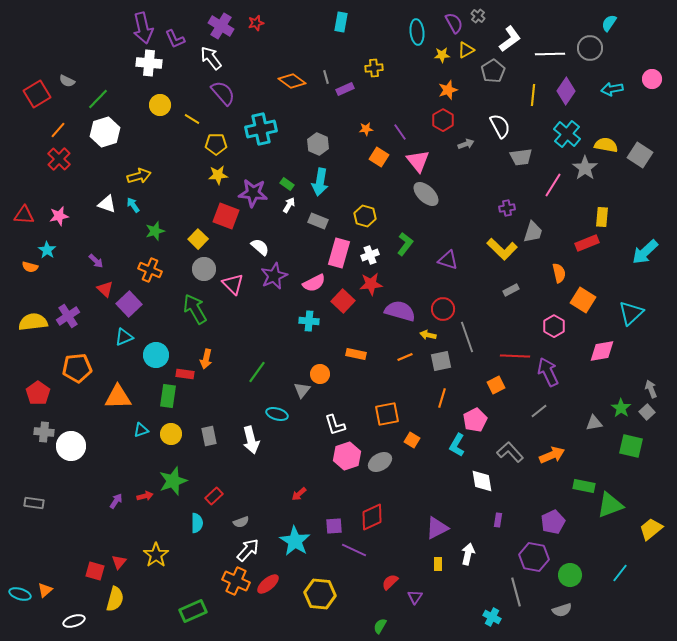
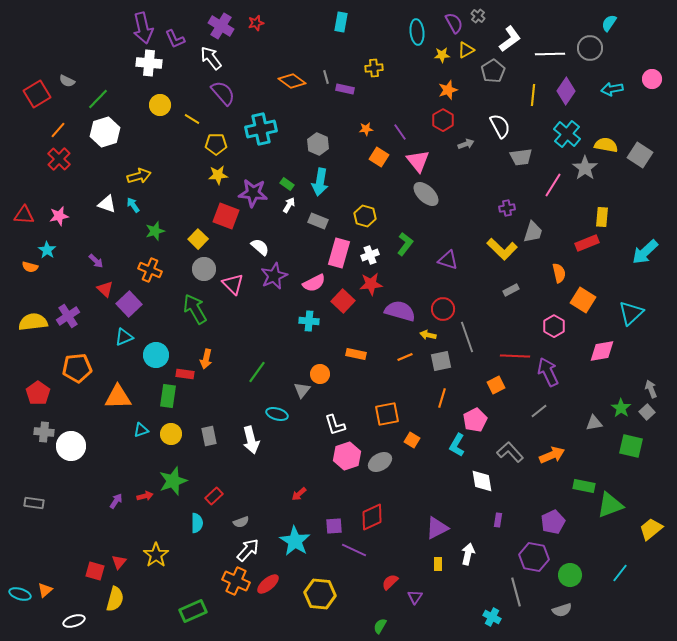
purple rectangle at (345, 89): rotated 36 degrees clockwise
